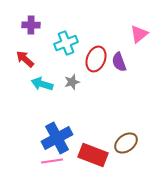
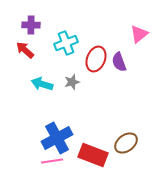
red arrow: moved 9 px up
